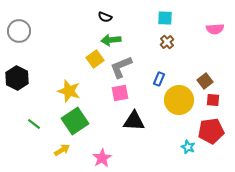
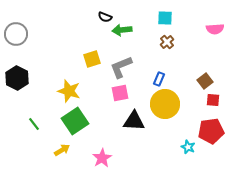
gray circle: moved 3 px left, 3 px down
green arrow: moved 11 px right, 10 px up
yellow square: moved 3 px left; rotated 18 degrees clockwise
yellow circle: moved 14 px left, 4 px down
green line: rotated 16 degrees clockwise
